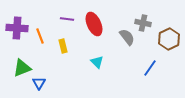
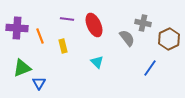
red ellipse: moved 1 px down
gray semicircle: moved 1 px down
